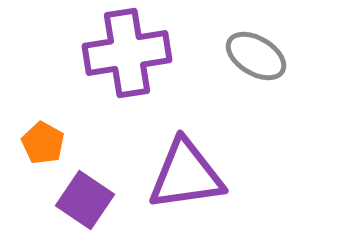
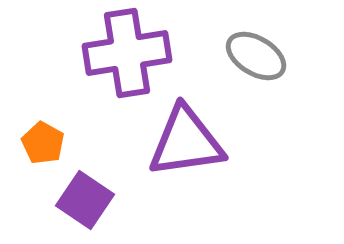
purple triangle: moved 33 px up
